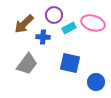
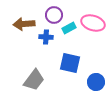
brown arrow: rotated 40 degrees clockwise
blue cross: moved 3 px right
gray trapezoid: moved 7 px right, 16 px down
